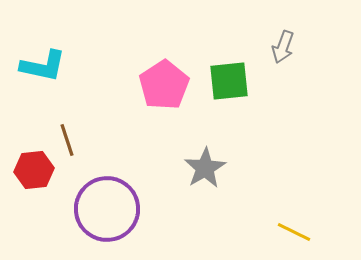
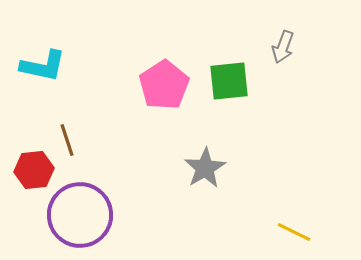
purple circle: moved 27 px left, 6 px down
